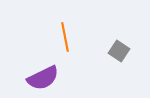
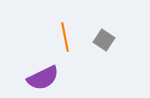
gray square: moved 15 px left, 11 px up
